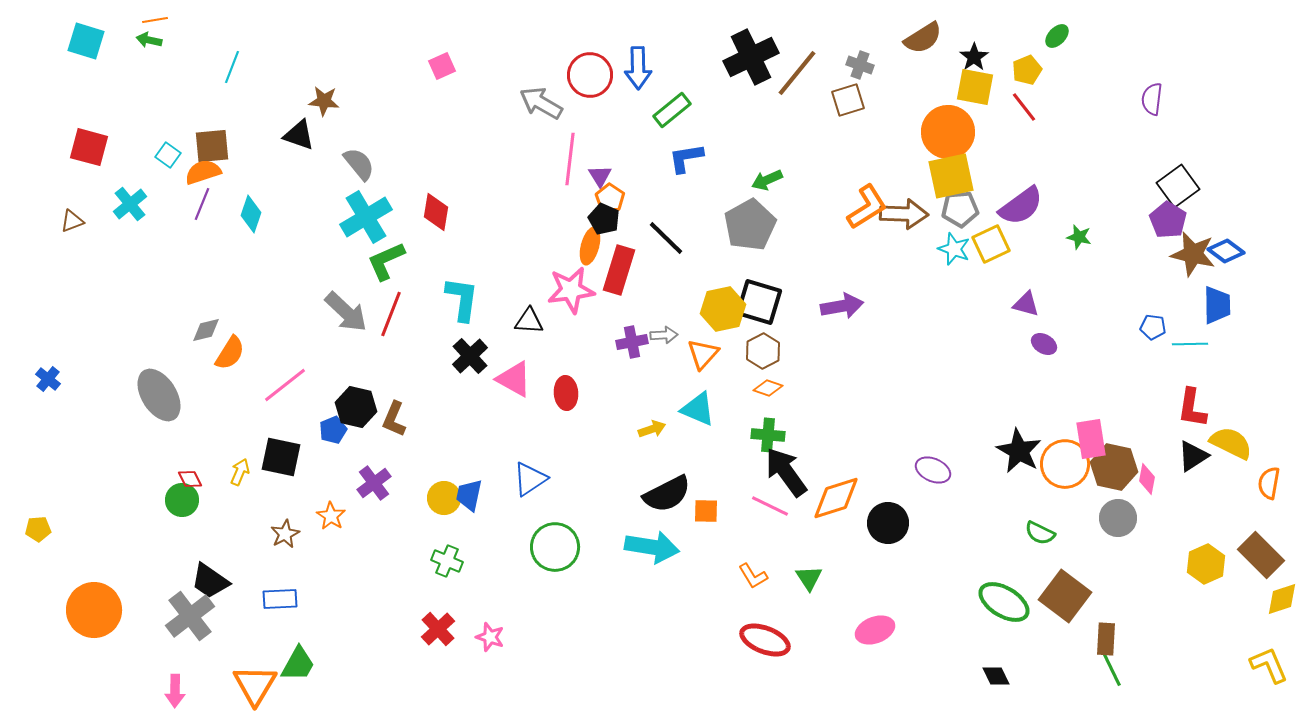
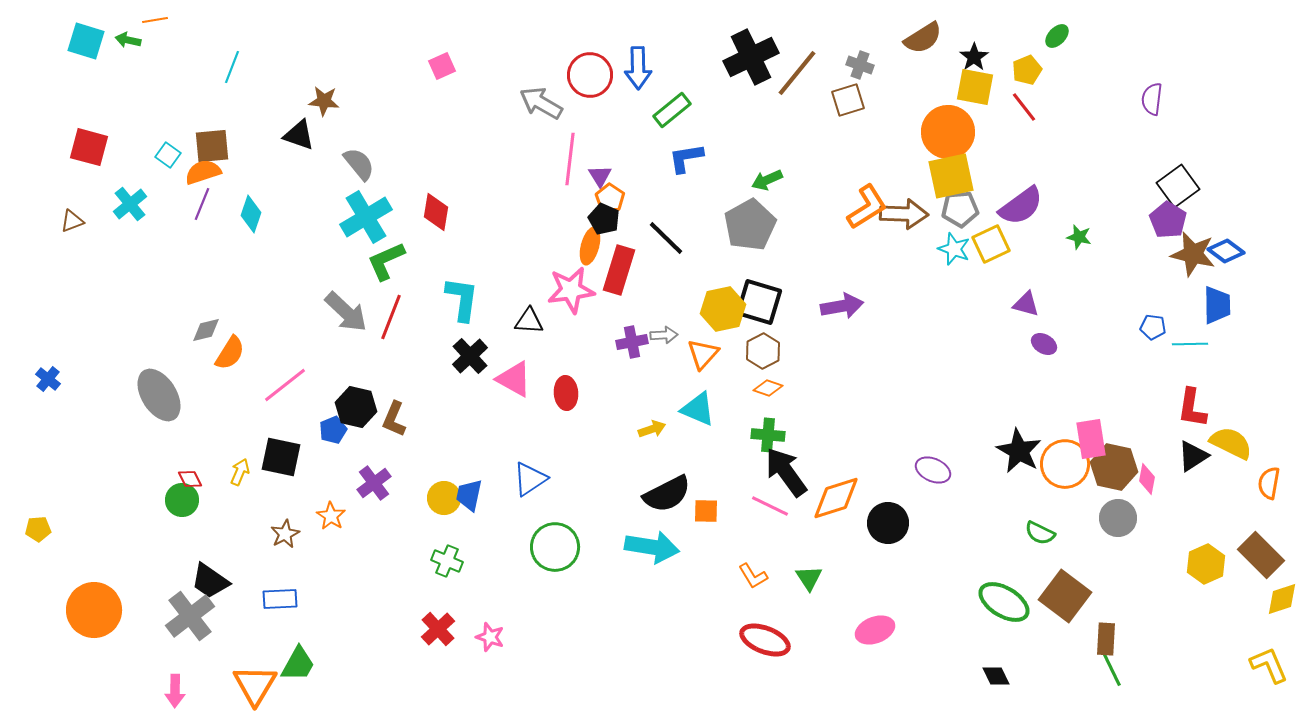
green arrow at (149, 40): moved 21 px left
red line at (391, 314): moved 3 px down
